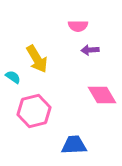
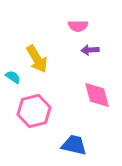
pink diamond: moved 5 px left; rotated 16 degrees clockwise
blue trapezoid: rotated 16 degrees clockwise
